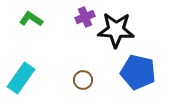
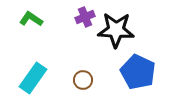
blue pentagon: rotated 12 degrees clockwise
cyan rectangle: moved 12 px right
